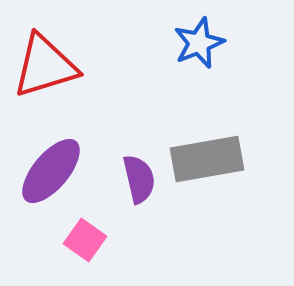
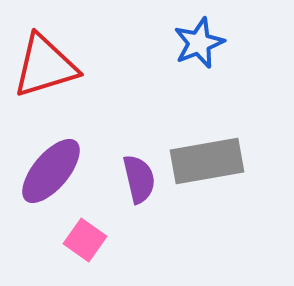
gray rectangle: moved 2 px down
